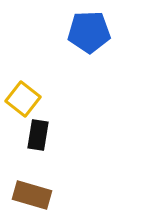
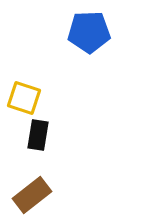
yellow square: moved 1 px right, 1 px up; rotated 20 degrees counterclockwise
brown rectangle: rotated 54 degrees counterclockwise
